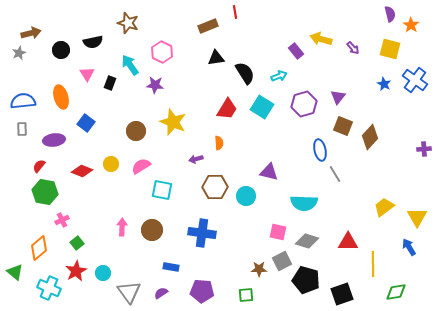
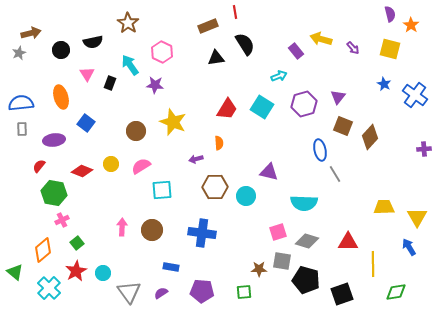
brown star at (128, 23): rotated 15 degrees clockwise
black semicircle at (245, 73): moved 29 px up
blue cross at (415, 80): moved 15 px down
blue semicircle at (23, 101): moved 2 px left, 2 px down
cyan square at (162, 190): rotated 15 degrees counterclockwise
green hexagon at (45, 192): moved 9 px right, 1 px down
yellow trapezoid at (384, 207): rotated 35 degrees clockwise
pink square at (278, 232): rotated 30 degrees counterclockwise
orange diamond at (39, 248): moved 4 px right, 2 px down
gray square at (282, 261): rotated 36 degrees clockwise
cyan cross at (49, 288): rotated 20 degrees clockwise
green square at (246, 295): moved 2 px left, 3 px up
